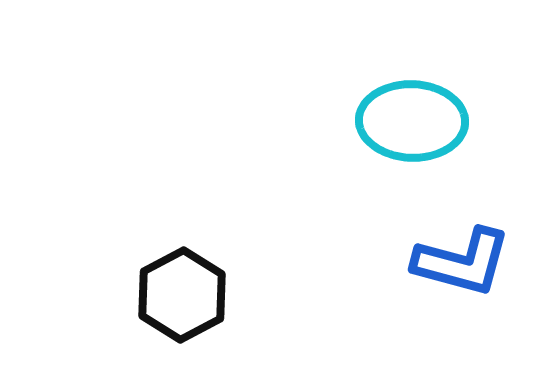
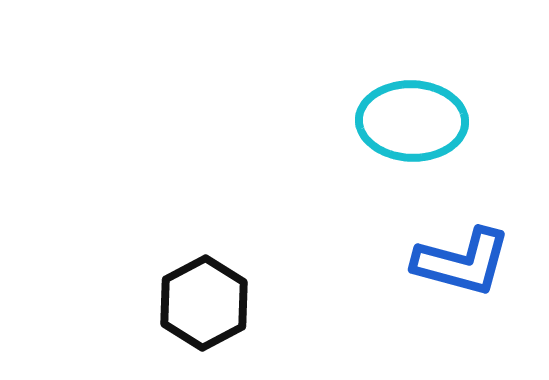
black hexagon: moved 22 px right, 8 px down
